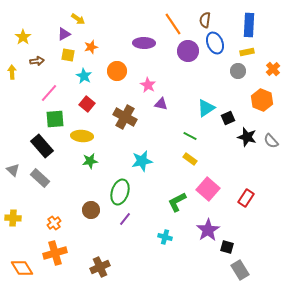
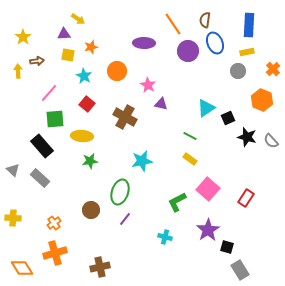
purple triangle at (64, 34): rotated 24 degrees clockwise
yellow arrow at (12, 72): moved 6 px right, 1 px up
brown cross at (100, 267): rotated 12 degrees clockwise
